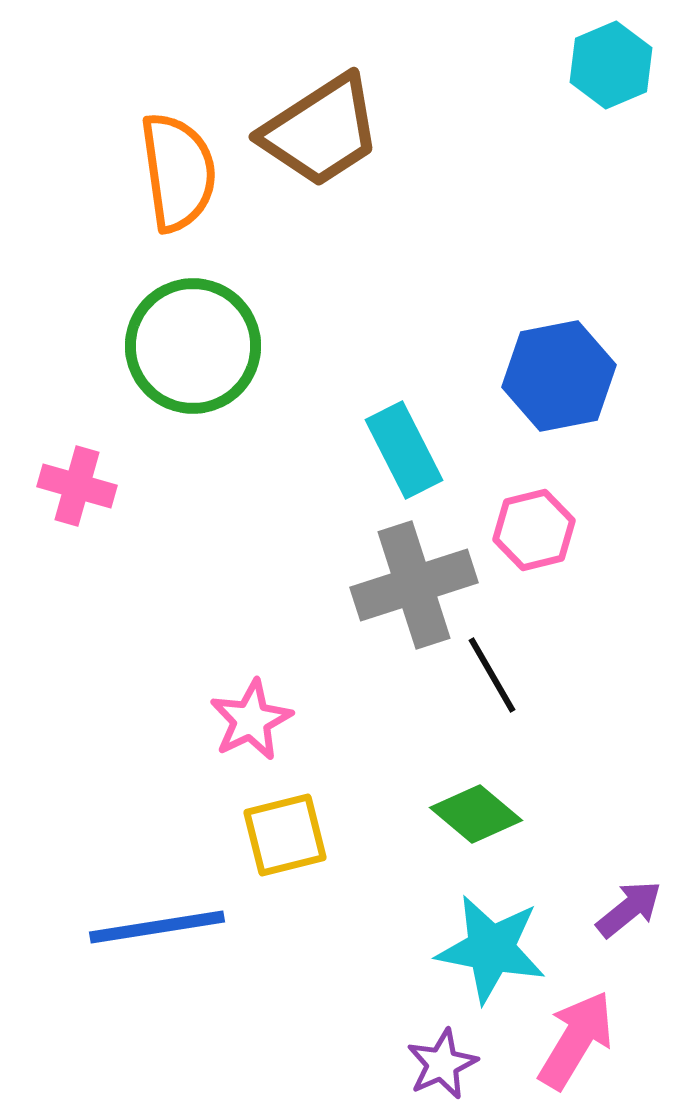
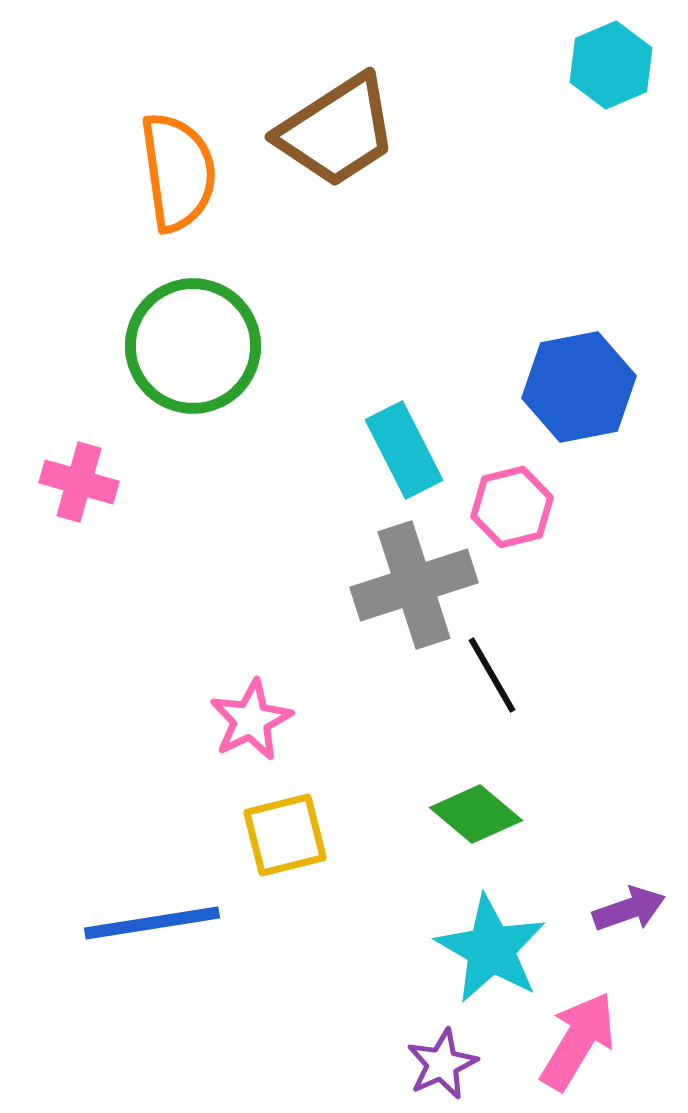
brown trapezoid: moved 16 px right
blue hexagon: moved 20 px right, 11 px down
pink cross: moved 2 px right, 4 px up
pink hexagon: moved 22 px left, 23 px up
purple arrow: rotated 20 degrees clockwise
blue line: moved 5 px left, 4 px up
cyan star: rotated 19 degrees clockwise
pink arrow: moved 2 px right, 1 px down
